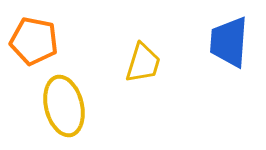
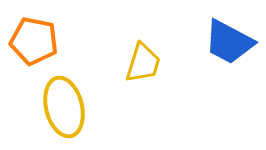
blue trapezoid: rotated 66 degrees counterclockwise
yellow ellipse: moved 1 px down
